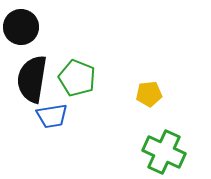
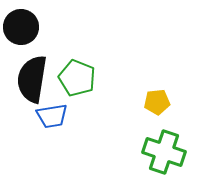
yellow pentagon: moved 8 px right, 8 px down
green cross: rotated 6 degrees counterclockwise
